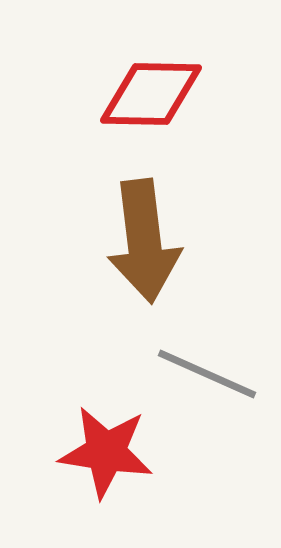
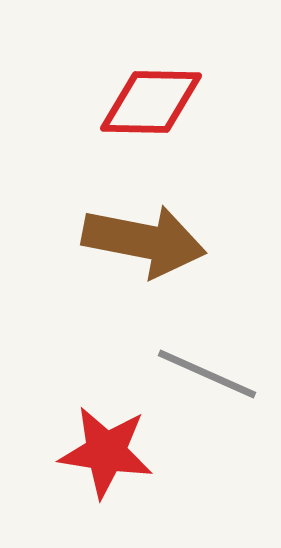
red diamond: moved 8 px down
brown arrow: rotated 72 degrees counterclockwise
